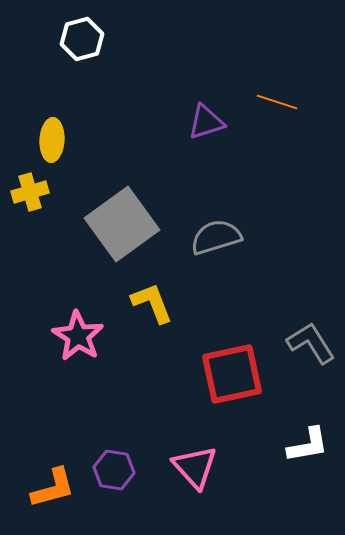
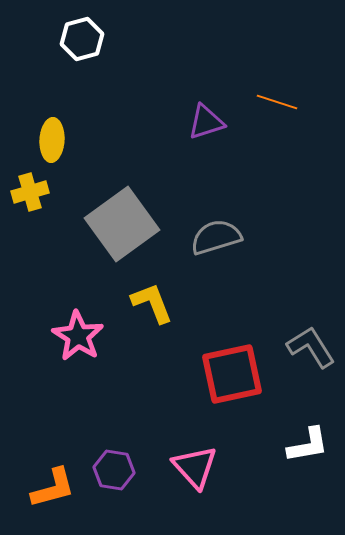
gray L-shape: moved 4 px down
